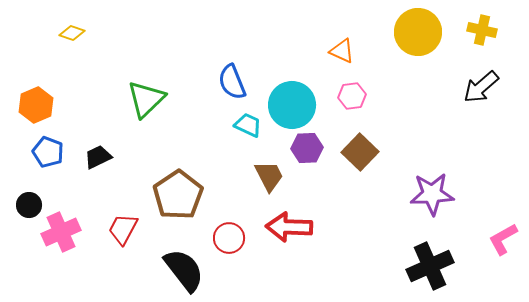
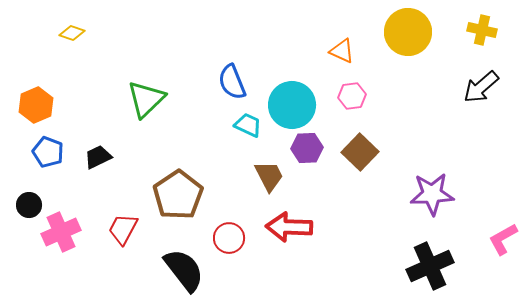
yellow circle: moved 10 px left
